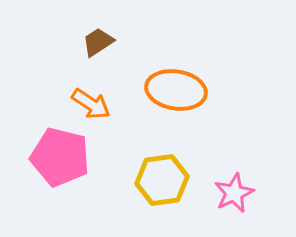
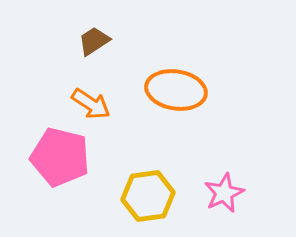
brown trapezoid: moved 4 px left, 1 px up
yellow hexagon: moved 14 px left, 16 px down
pink star: moved 10 px left
